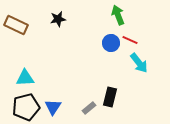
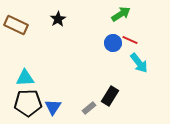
green arrow: moved 3 px right, 1 px up; rotated 78 degrees clockwise
black star: rotated 21 degrees counterclockwise
blue circle: moved 2 px right
black rectangle: moved 1 px up; rotated 18 degrees clockwise
black pentagon: moved 2 px right, 4 px up; rotated 12 degrees clockwise
